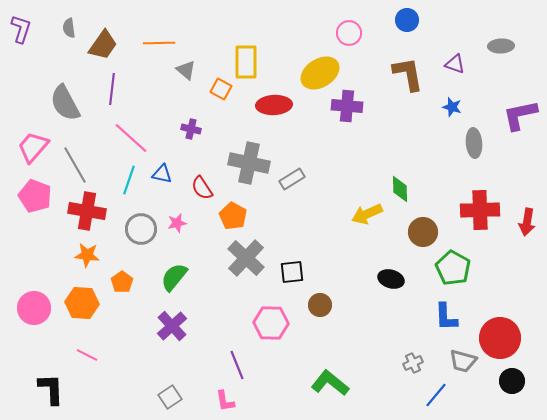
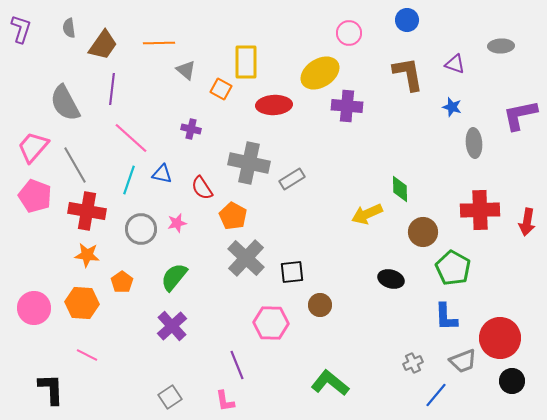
gray trapezoid at (463, 361): rotated 36 degrees counterclockwise
